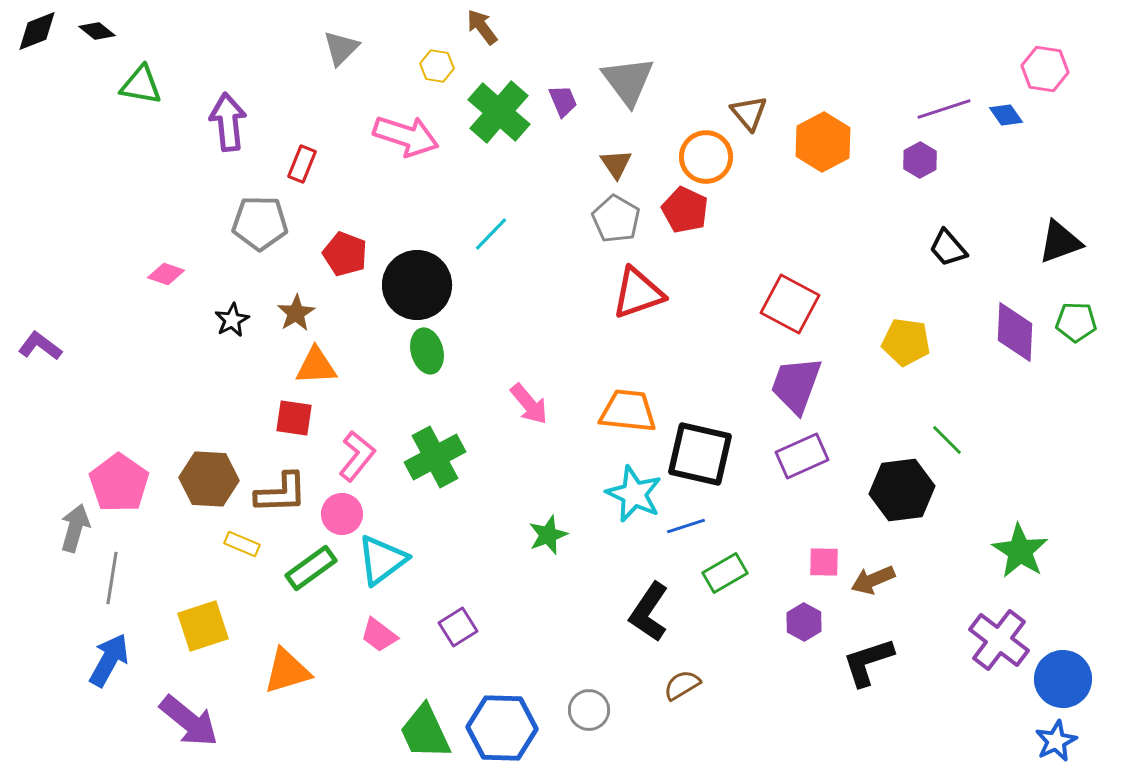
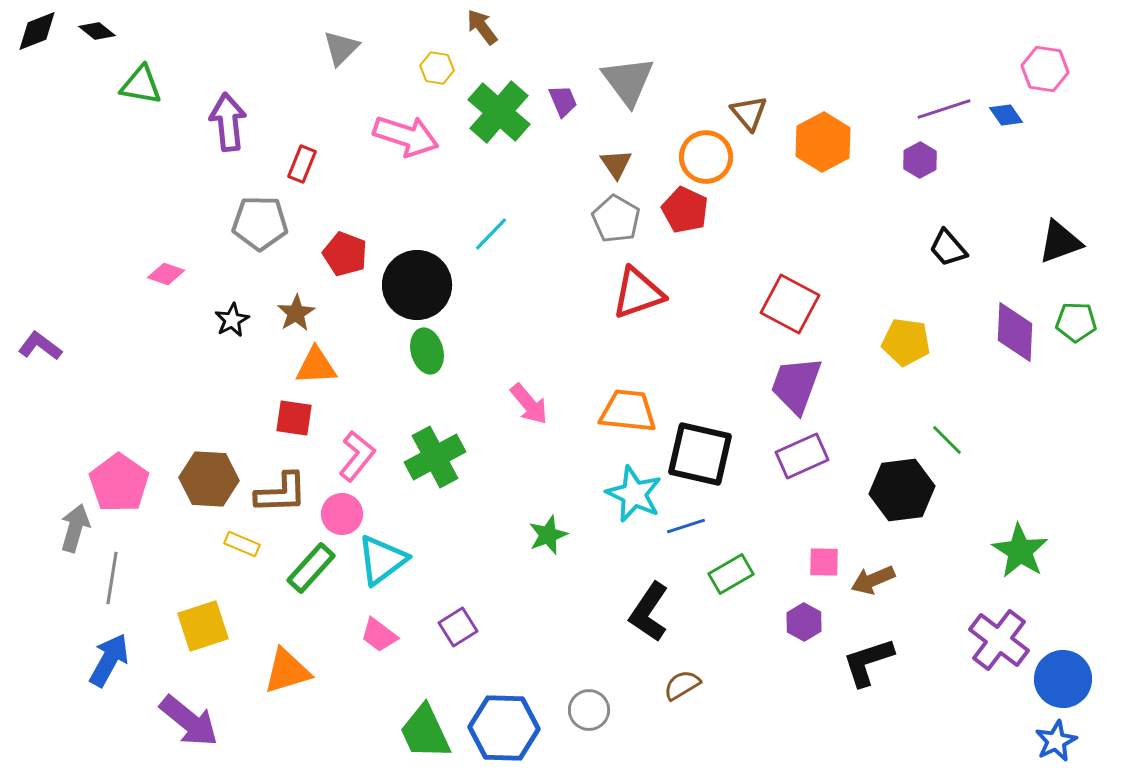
yellow hexagon at (437, 66): moved 2 px down
green rectangle at (311, 568): rotated 12 degrees counterclockwise
green rectangle at (725, 573): moved 6 px right, 1 px down
blue hexagon at (502, 728): moved 2 px right
